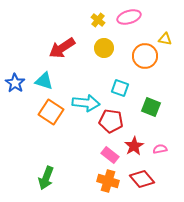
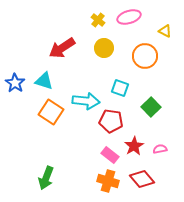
yellow triangle: moved 8 px up; rotated 16 degrees clockwise
cyan arrow: moved 2 px up
green square: rotated 24 degrees clockwise
